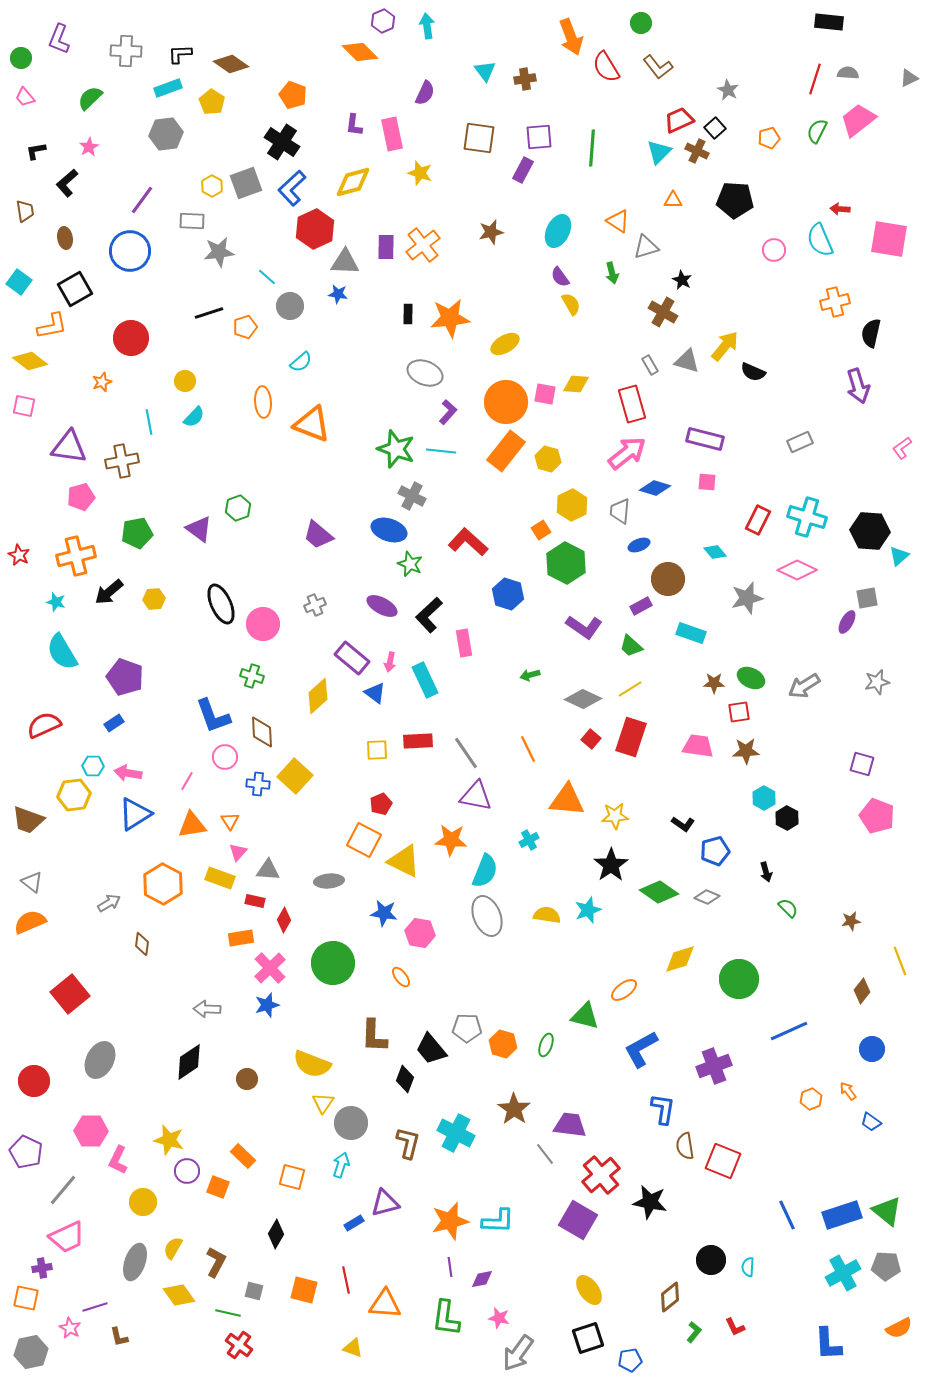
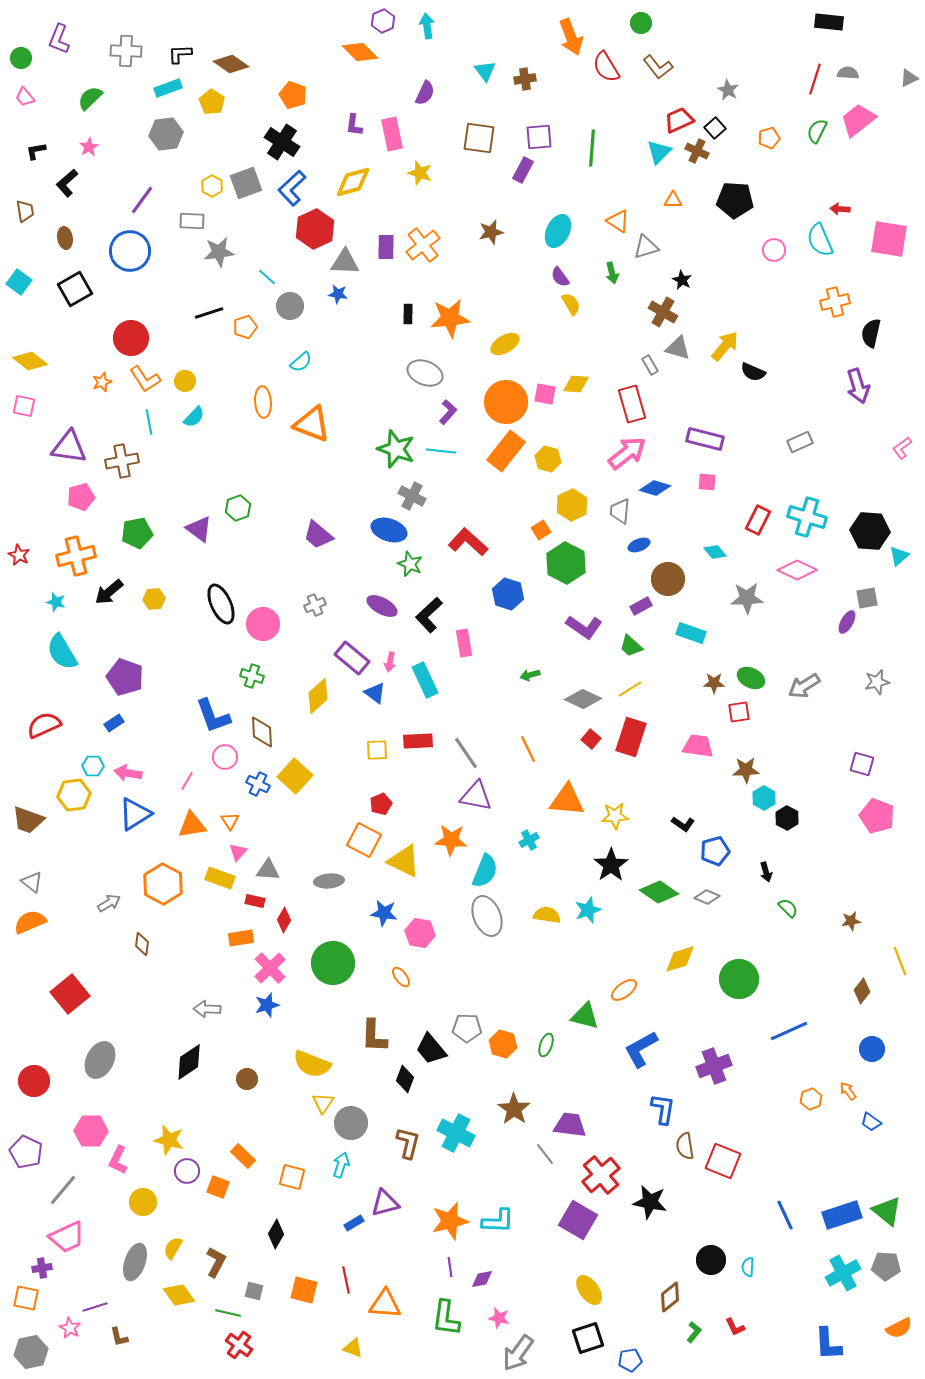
orange L-shape at (52, 326): moved 93 px right, 53 px down; rotated 68 degrees clockwise
gray triangle at (687, 361): moved 9 px left, 13 px up
gray star at (747, 598): rotated 12 degrees clockwise
brown star at (746, 751): moved 19 px down
blue cross at (258, 784): rotated 20 degrees clockwise
blue line at (787, 1215): moved 2 px left
